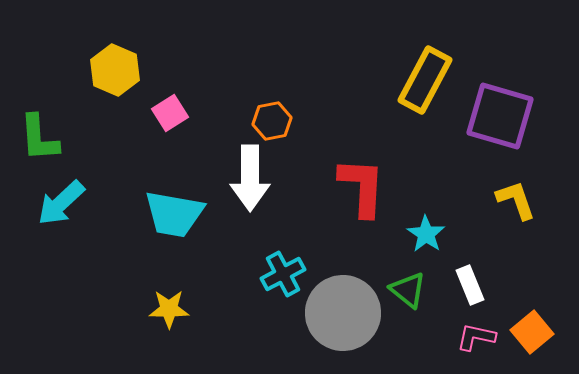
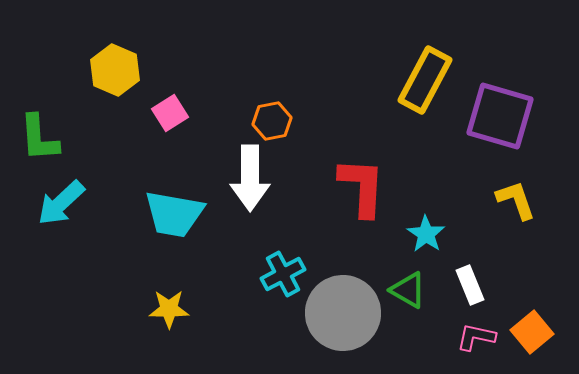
green triangle: rotated 9 degrees counterclockwise
